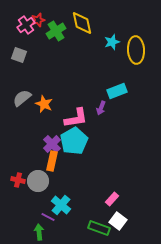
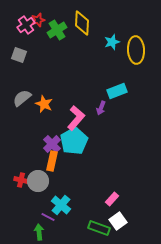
yellow diamond: rotated 15 degrees clockwise
green cross: moved 1 px right, 1 px up
pink L-shape: rotated 40 degrees counterclockwise
red cross: moved 3 px right
white square: rotated 18 degrees clockwise
